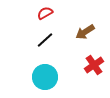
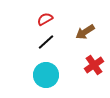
red semicircle: moved 6 px down
black line: moved 1 px right, 2 px down
cyan circle: moved 1 px right, 2 px up
